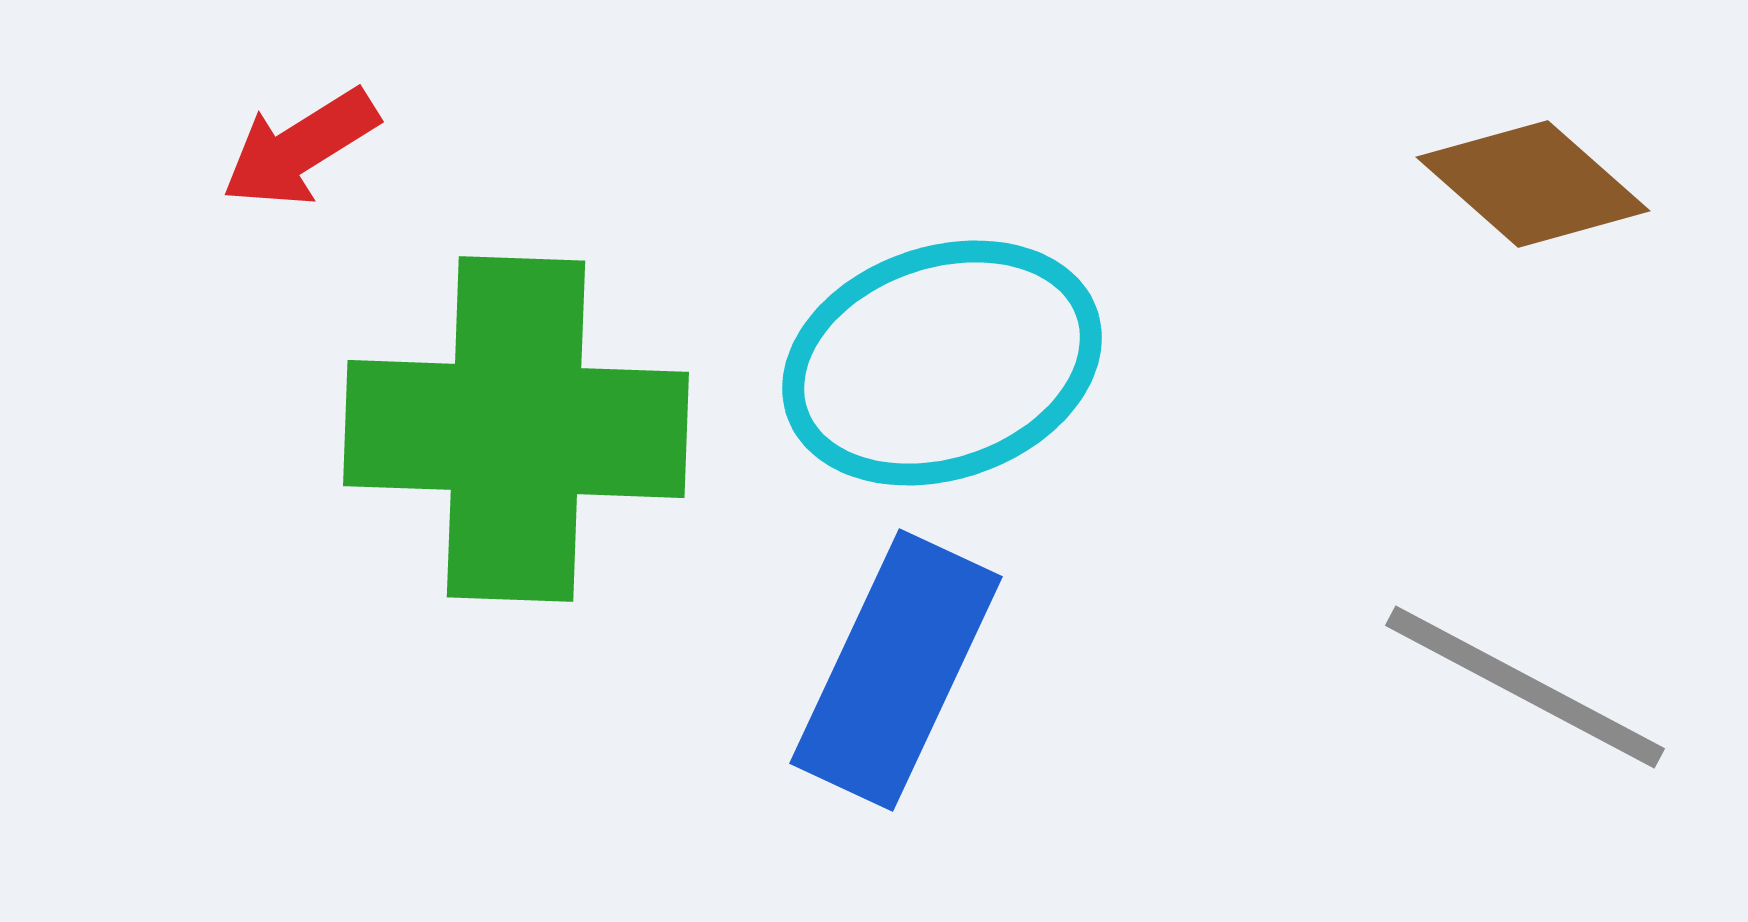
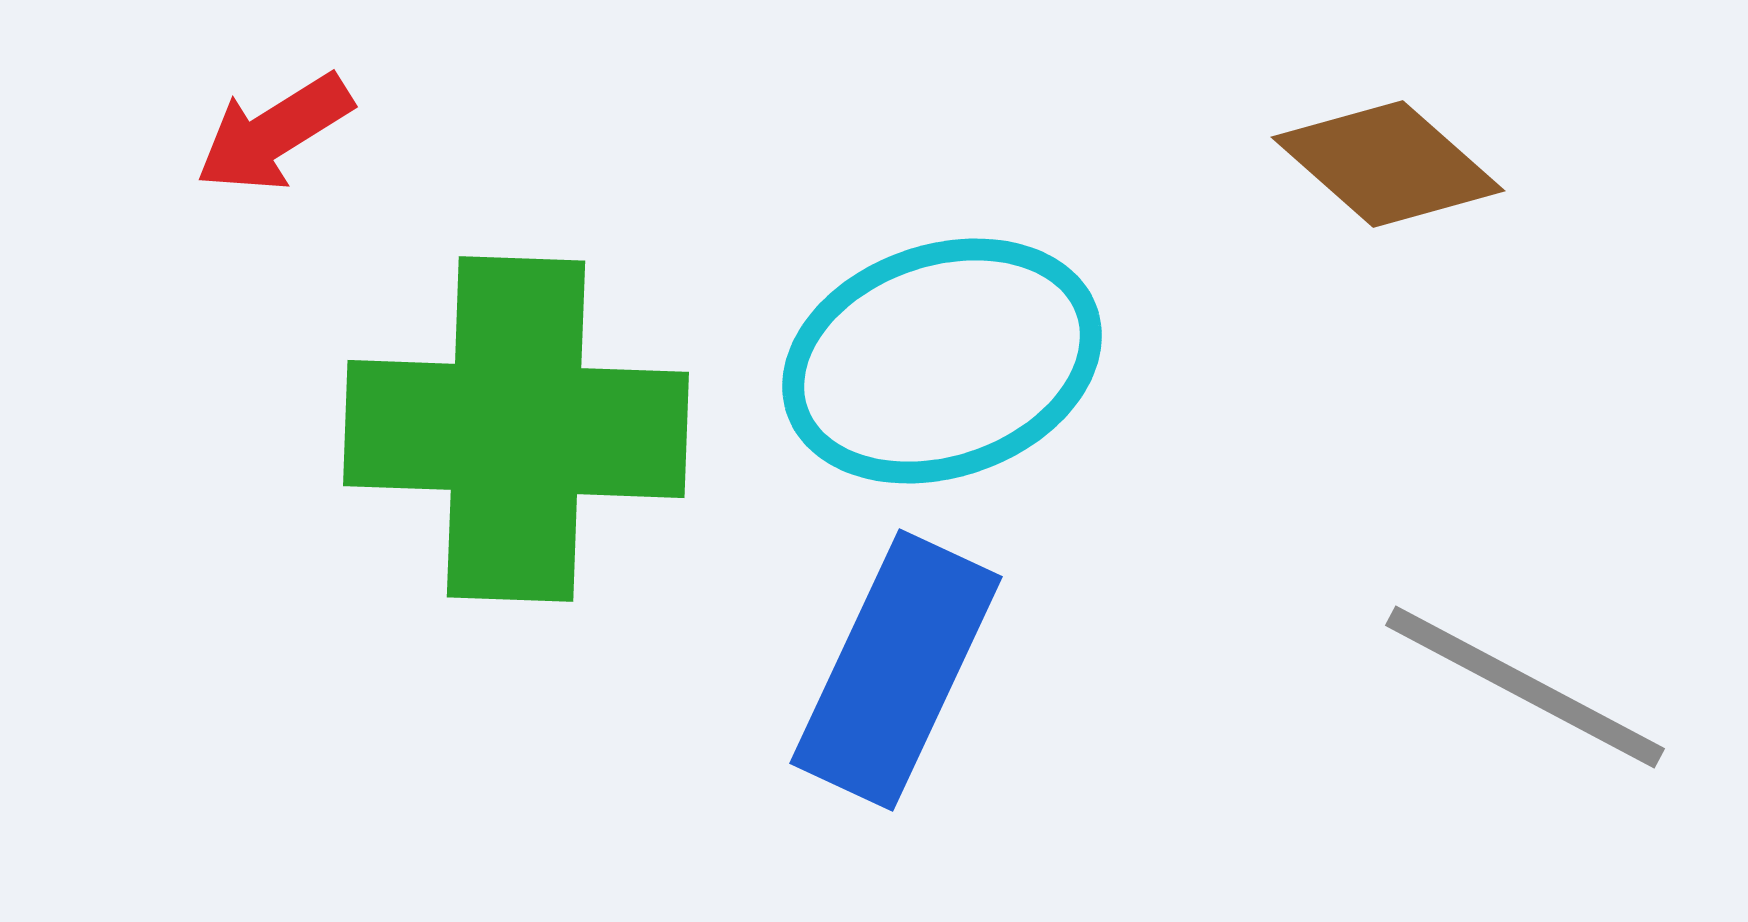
red arrow: moved 26 px left, 15 px up
brown diamond: moved 145 px left, 20 px up
cyan ellipse: moved 2 px up
